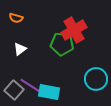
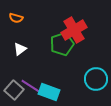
green pentagon: rotated 25 degrees counterclockwise
purple line: moved 1 px right, 1 px down
cyan rectangle: rotated 10 degrees clockwise
